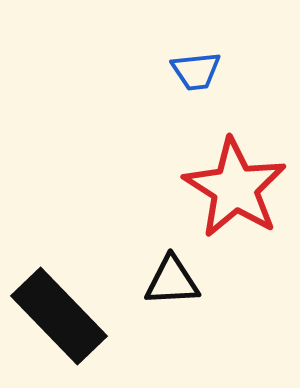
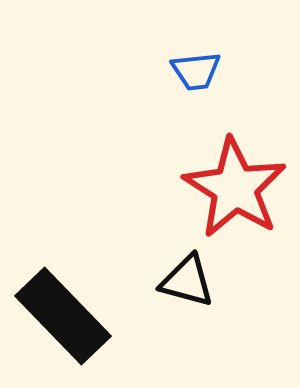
black triangle: moved 15 px right; rotated 18 degrees clockwise
black rectangle: moved 4 px right
